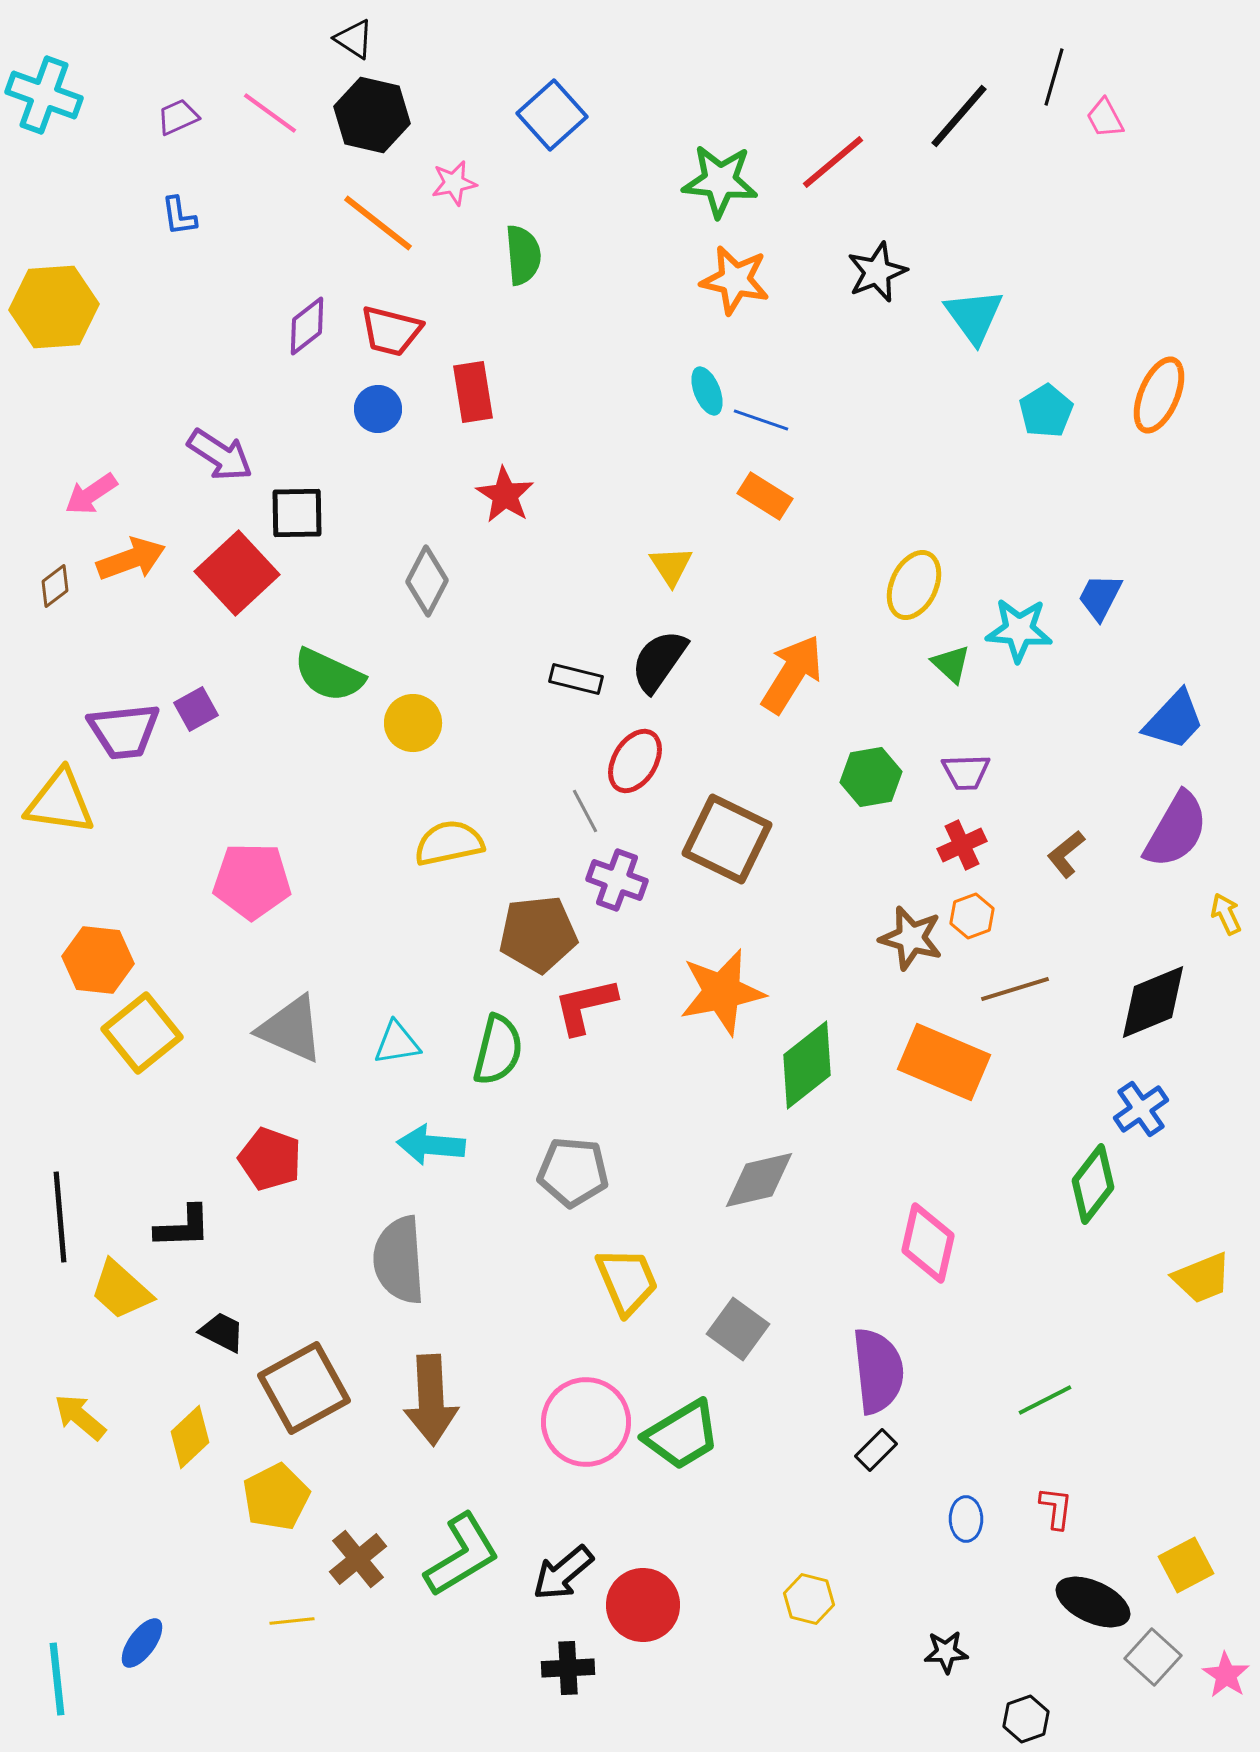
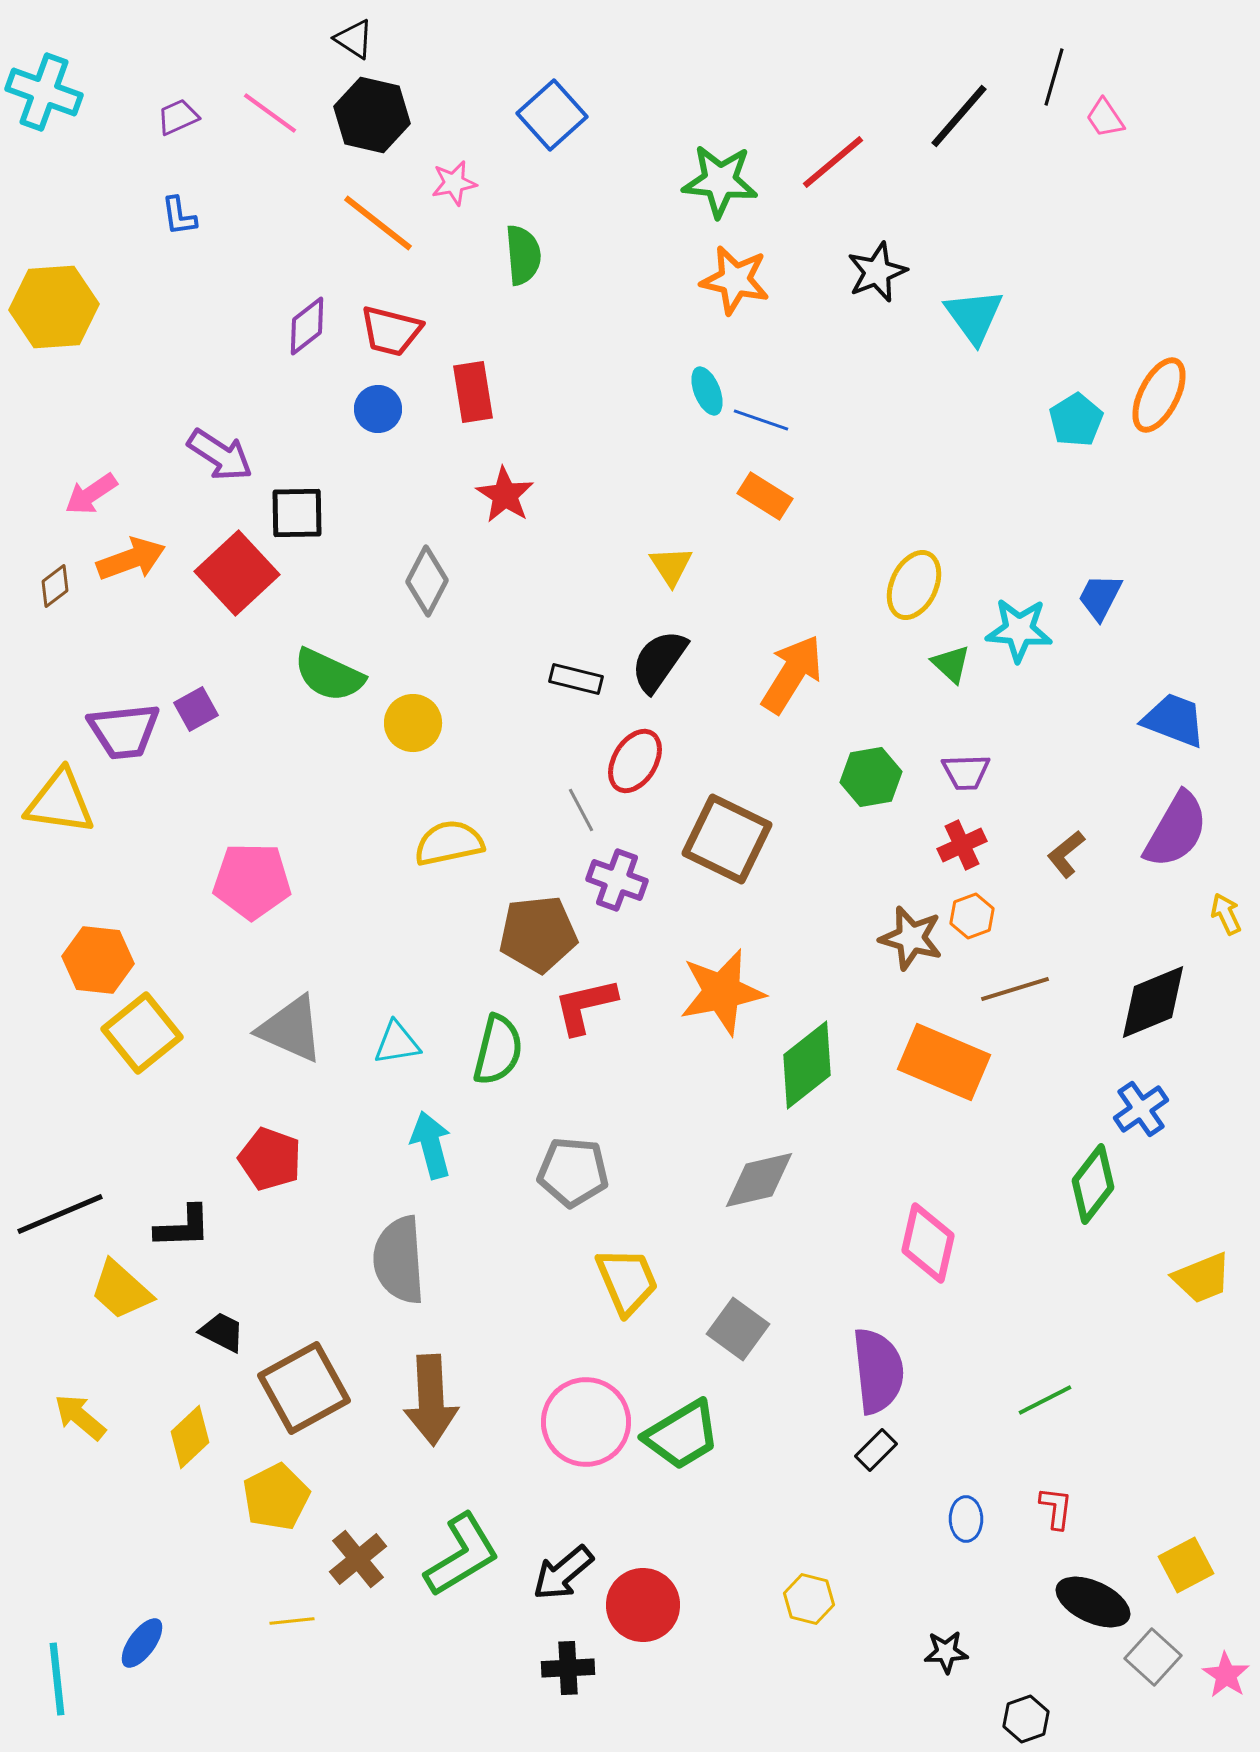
cyan cross at (44, 95): moved 3 px up
pink trapezoid at (1105, 118): rotated 6 degrees counterclockwise
orange ellipse at (1159, 395): rotated 4 degrees clockwise
cyan pentagon at (1046, 411): moved 30 px right, 9 px down
blue trapezoid at (1174, 720): rotated 112 degrees counterclockwise
gray line at (585, 811): moved 4 px left, 1 px up
cyan arrow at (431, 1145): rotated 70 degrees clockwise
black line at (60, 1217): moved 3 px up; rotated 72 degrees clockwise
